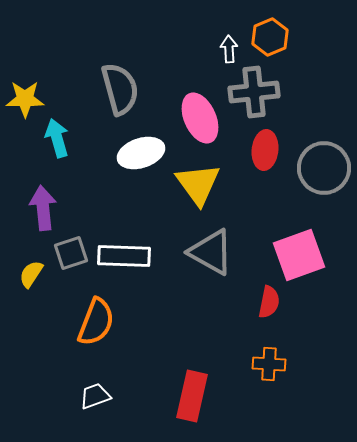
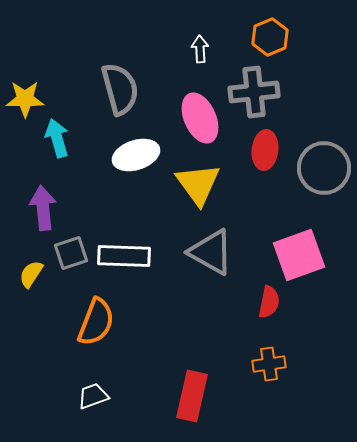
white arrow: moved 29 px left
white ellipse: moved 5 px left, 2 px down
orange cross: rotated 12 degrees counterclockwise
white trapezoid: moved 2 px left
